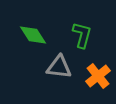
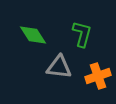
green L-shape: moved 1 px up
orange cross: rotated 20 degrees clockwise
